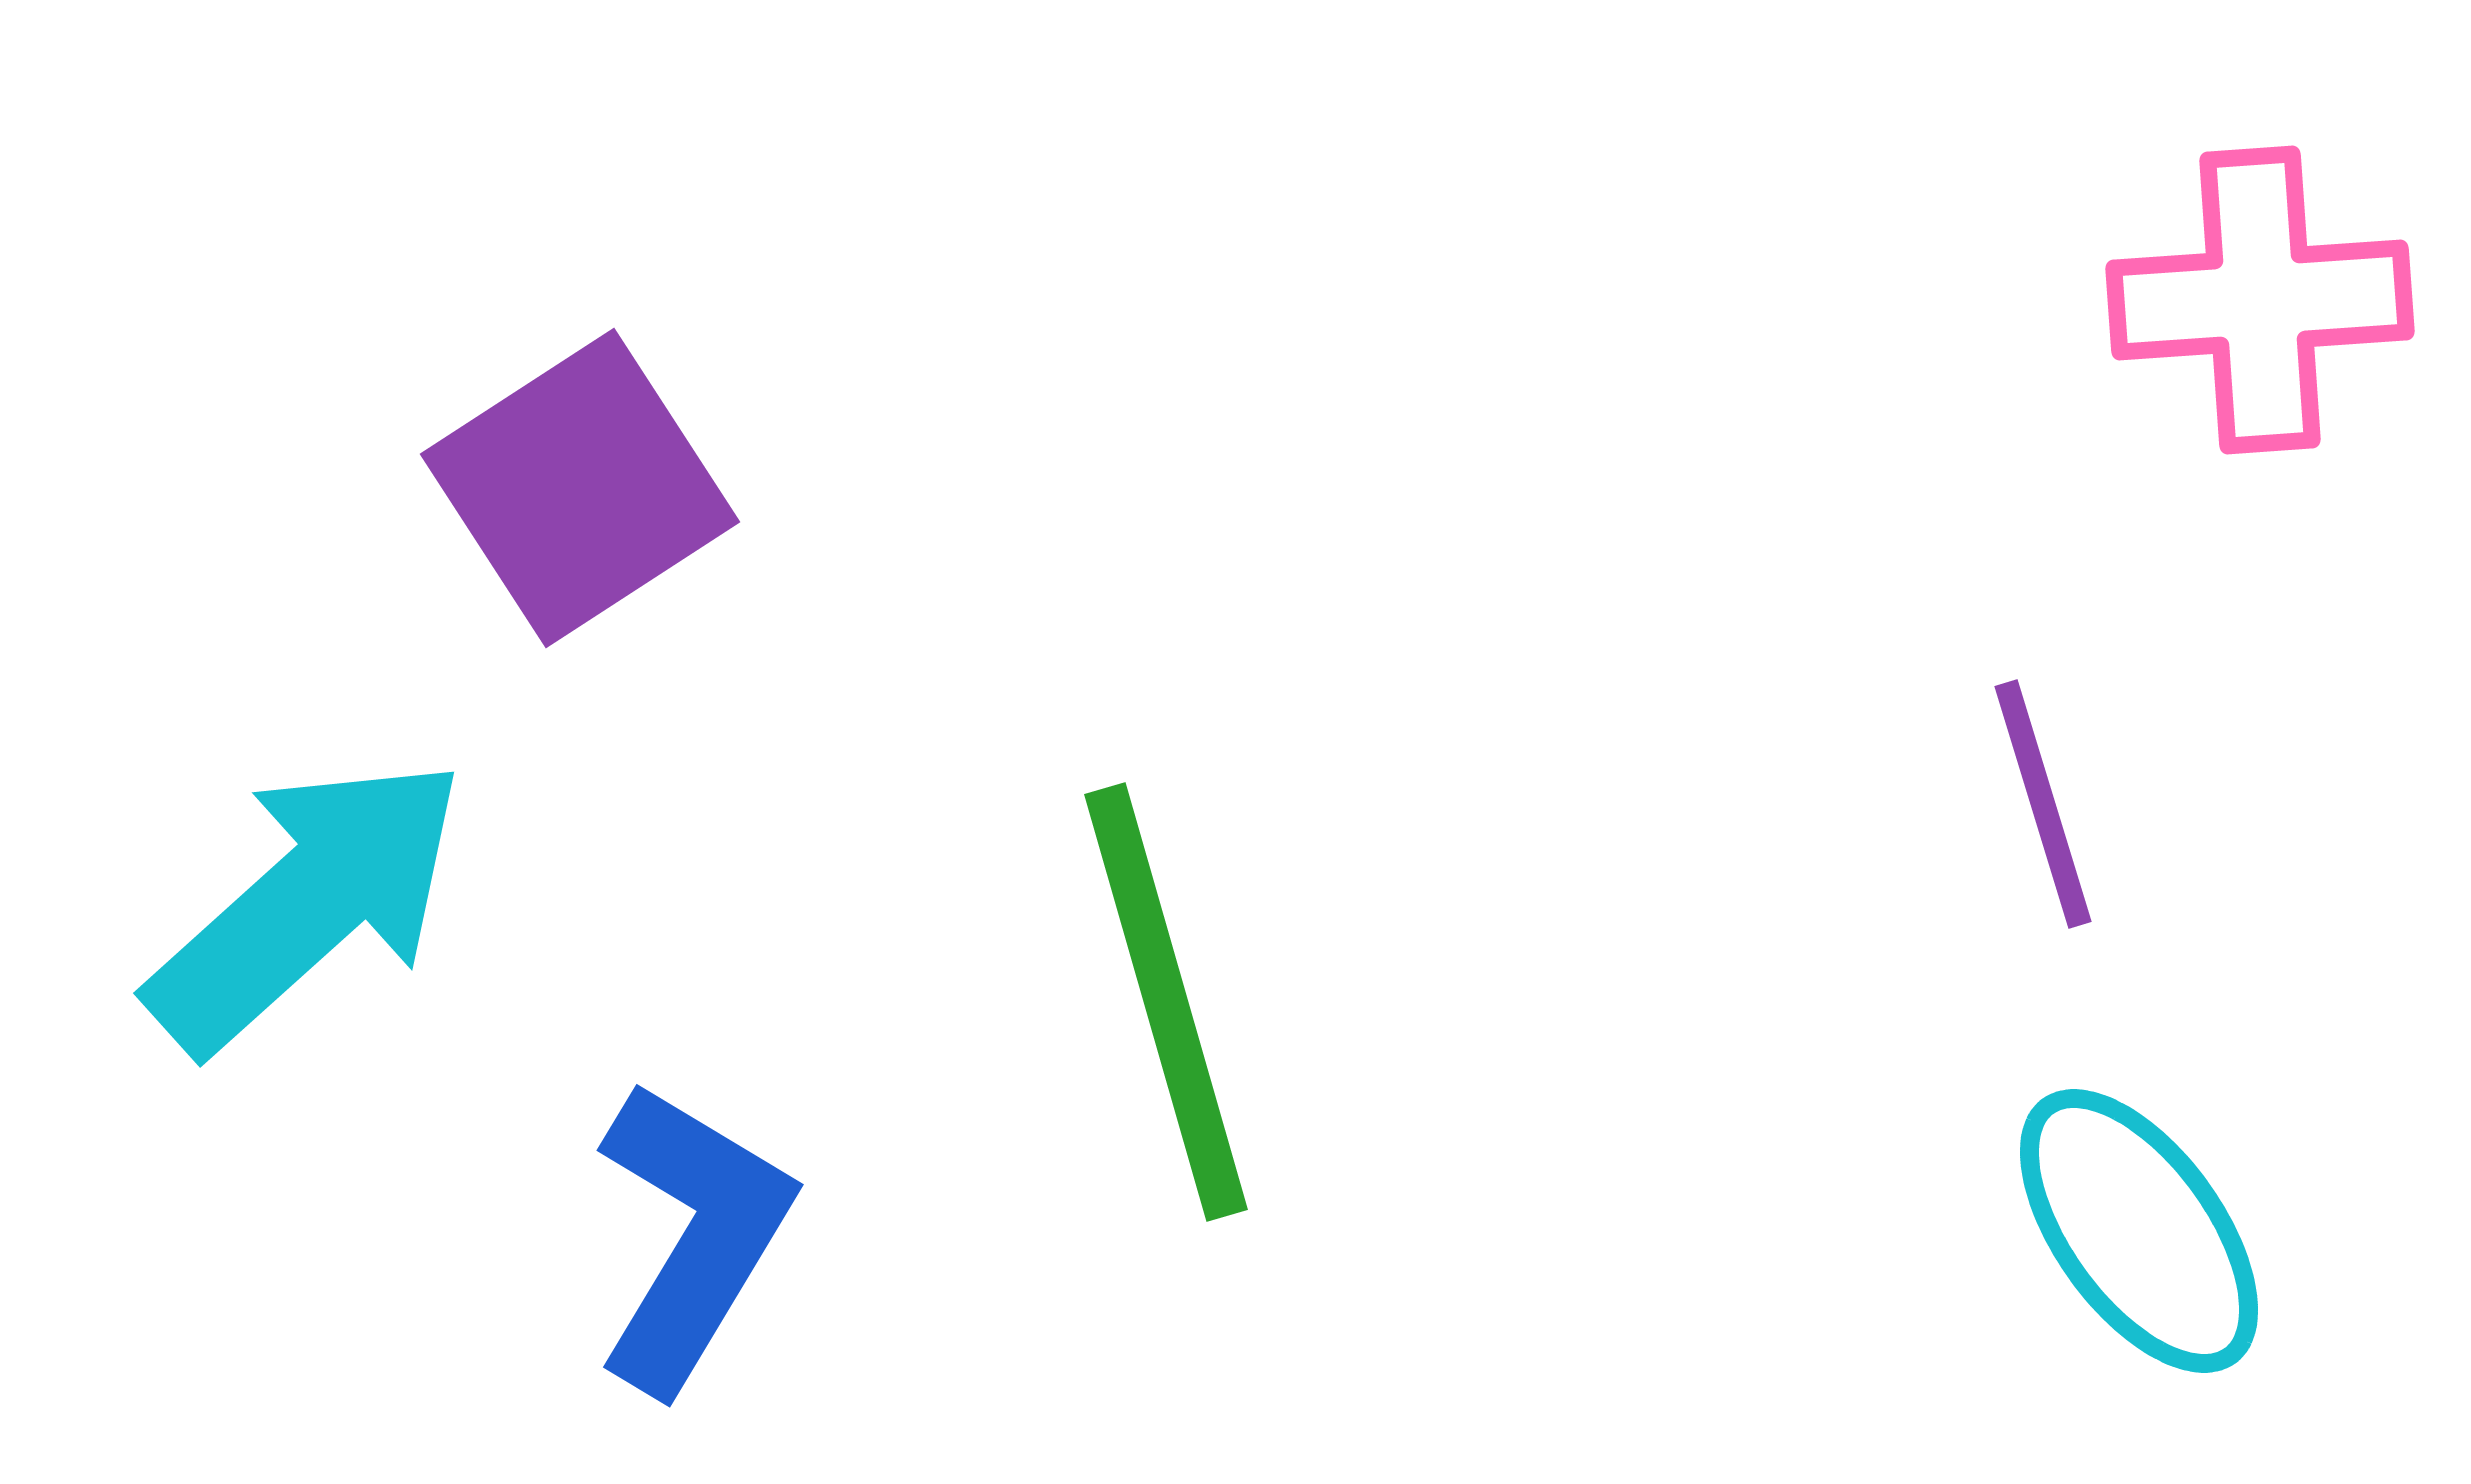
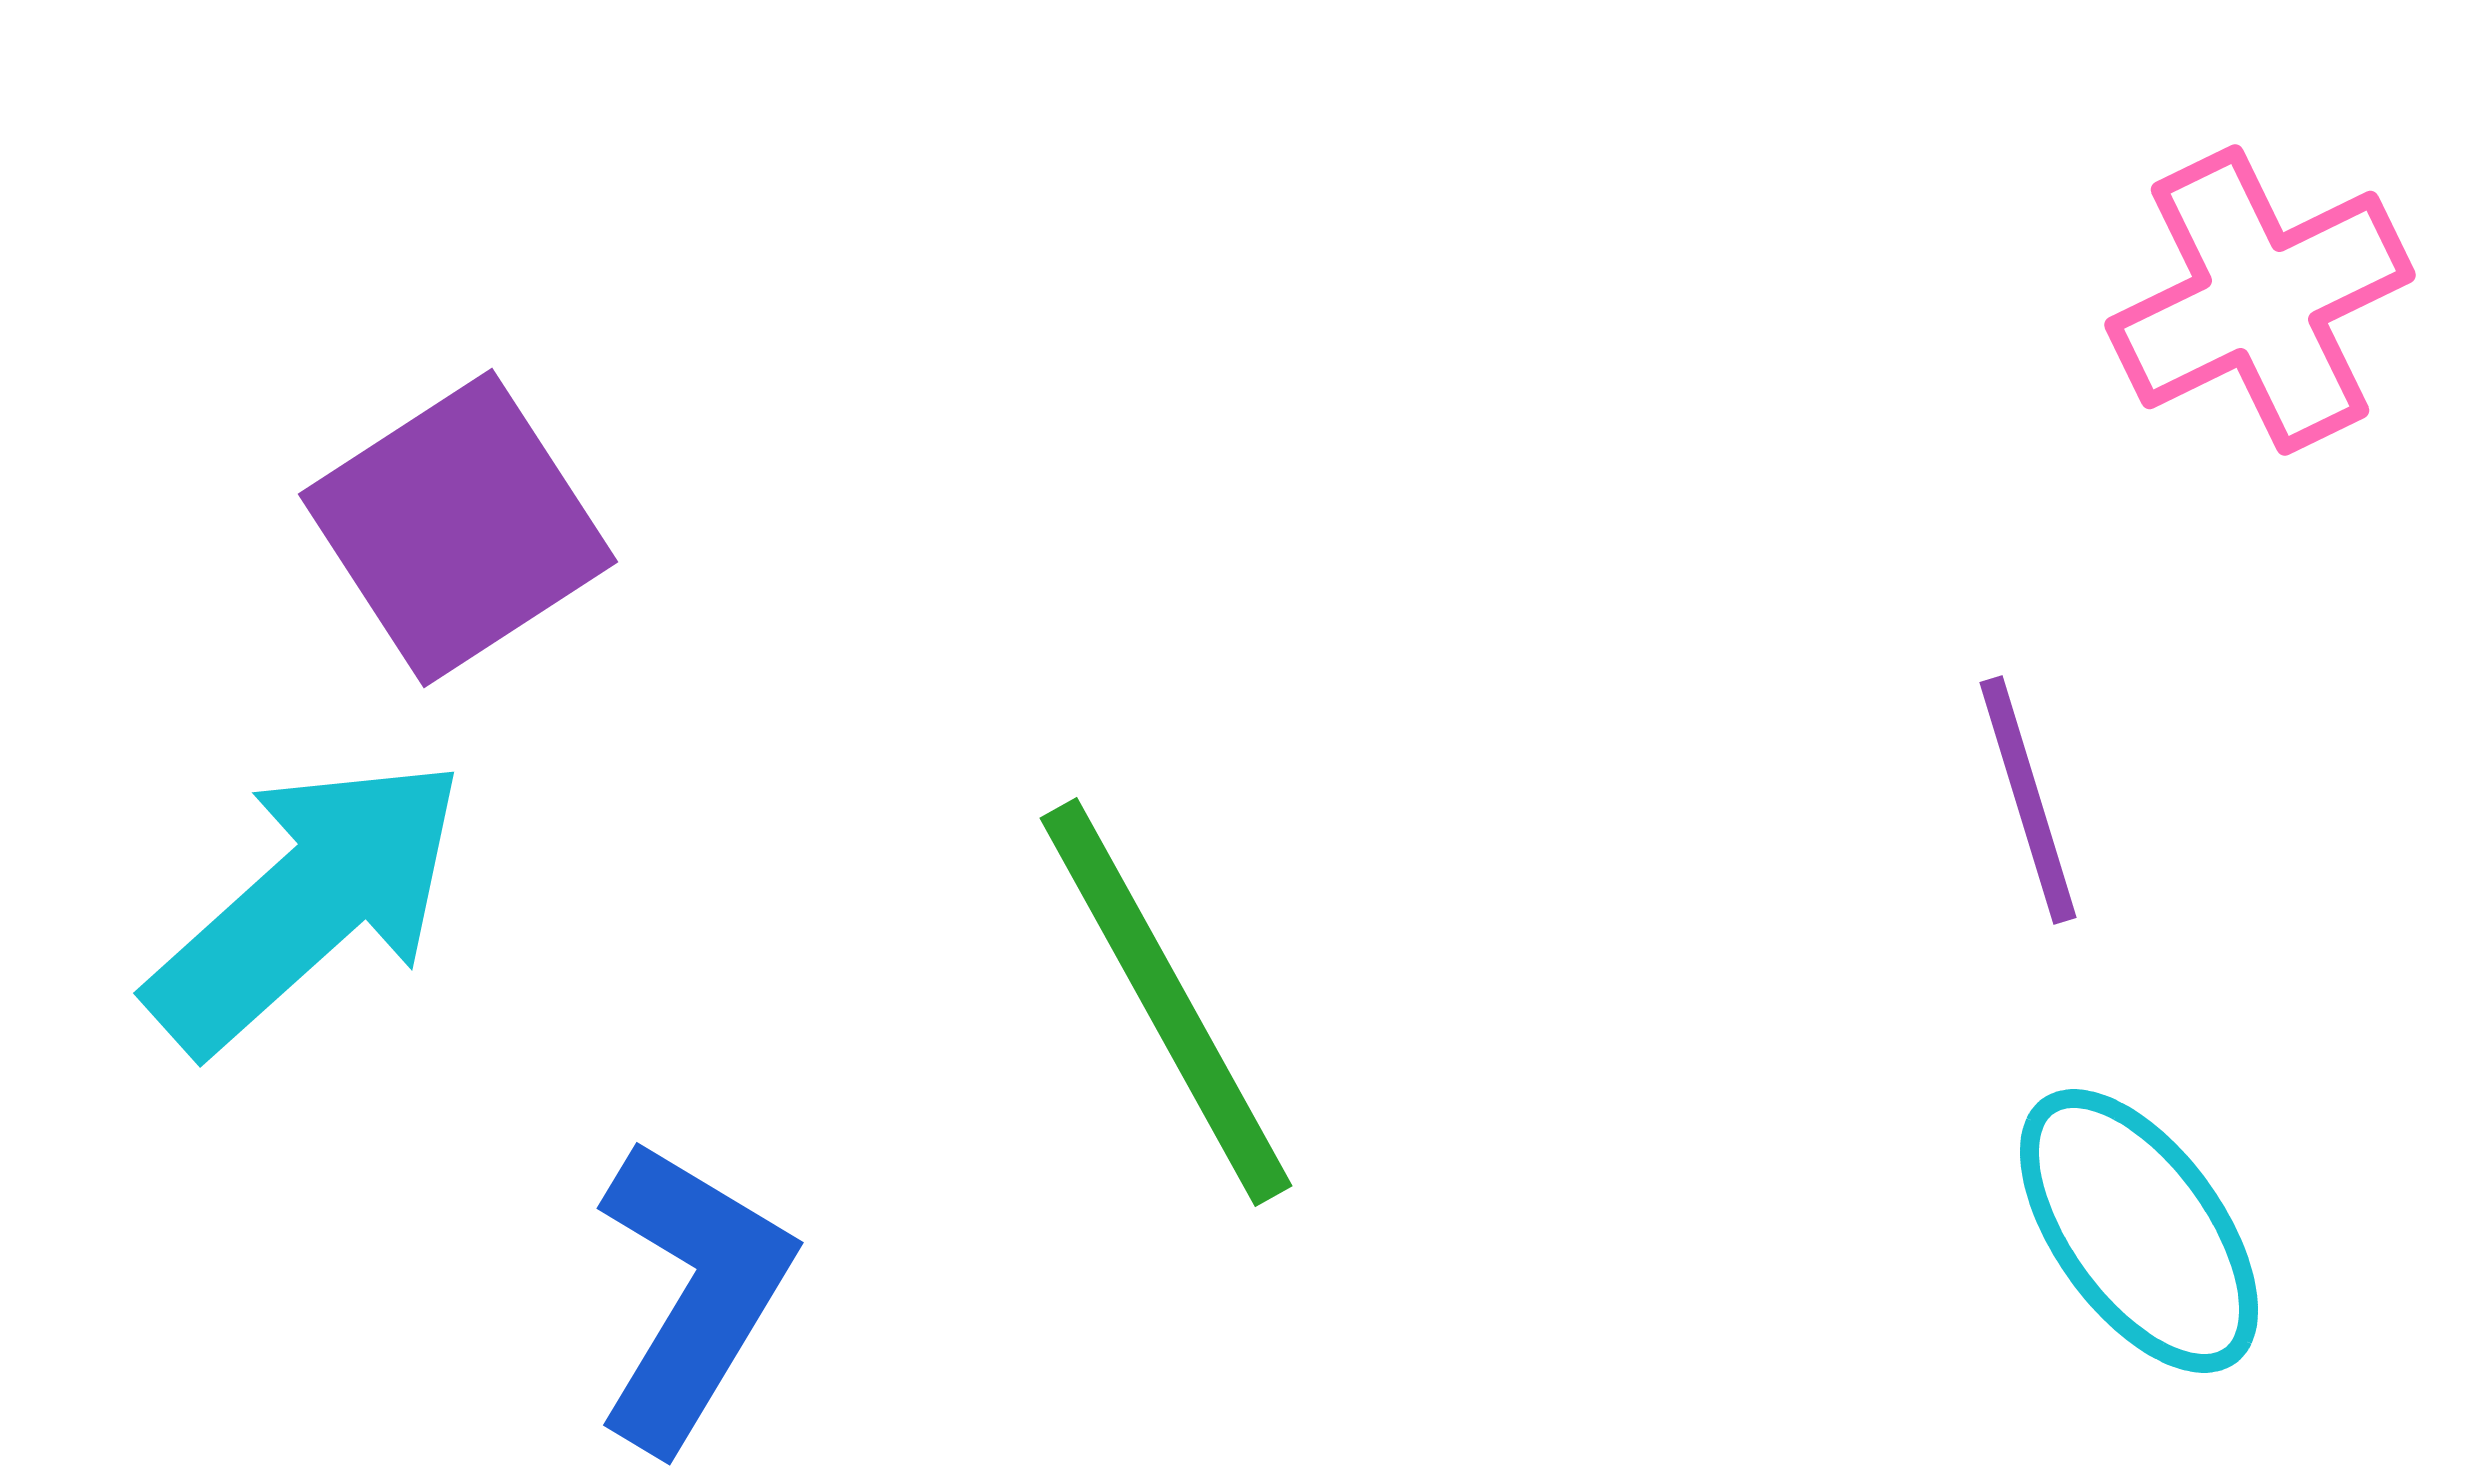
pink cross: rotated 22 degrees counterclockwise
purple square: moved 122 px left, 40 px down
purple line: moved 15 px left, 4 px up
green line: rotated 13 degrees counterclockwise
blue L-shape: moved 58 px down
